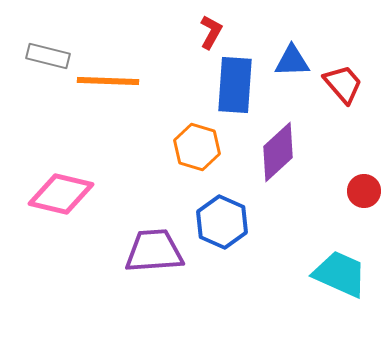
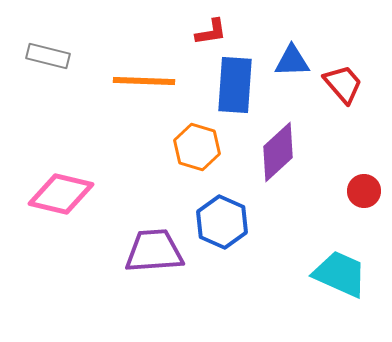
red L-shape: rotated 52 degrees clockwise
orange line: moved 36 px right
